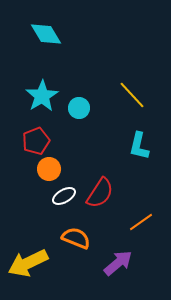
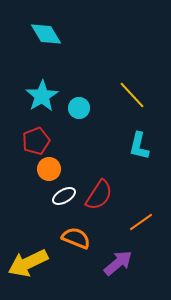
red semicircle: moved 1 px left, 2 px down
